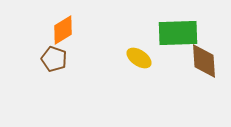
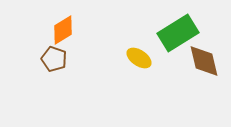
green rectangle: rotated 30 degrees counterclockwise
brown diamond: rotated 9 degrees counterclockwise
